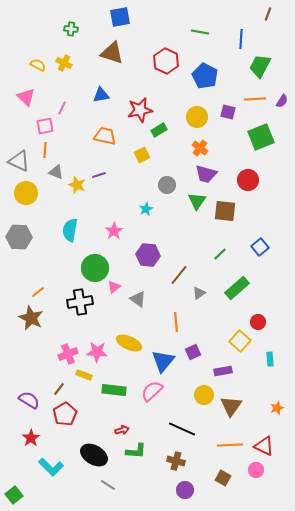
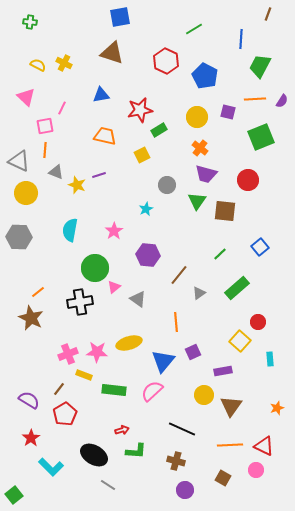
green cross at (71, 29): moved 41 px left, 7 px up
green line at (200, 32): moved 6 px left, 3 px up; rotated 42 degrees counterclockwise
yellow ellipse at (129, 343): rotated 40 degrees counterclockwise
